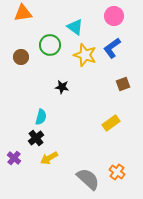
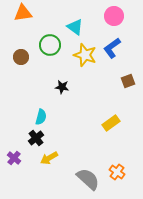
brown square: moved 5 px right, 3 px up
